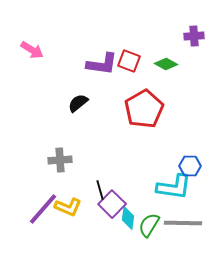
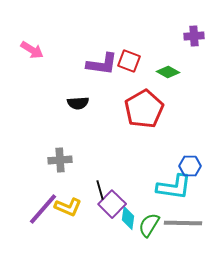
green diamond: moved 2 px right, 8 px down
black semicircle: rotated 145 degrees counterclockwise
